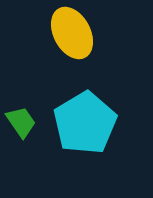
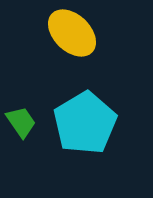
yellow ellipse: rotated 18 degrees counterclockwise
